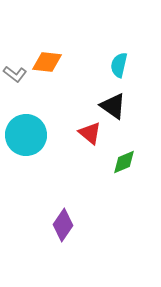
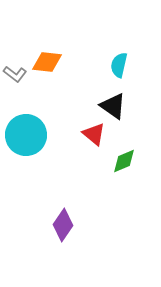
red triangle: moved 4 px right, 1 px down
green diamond: moved 1 px up
